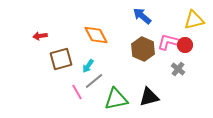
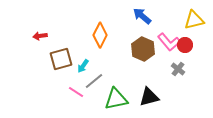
orange diamond: moved 4 px right; rotated 55 degrees clockwise
pink L-shape: rotated 145 degrees counterclockwise
cyan arrow: moved 5 px left
pink line: moved 1 px left; rotated 28 degrees counterclockwise
